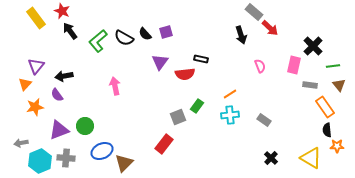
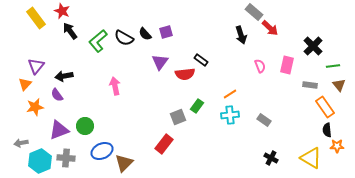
black rectangle at (201, 59): moved 1 px down; rotated 24 degrees clockwise
pink rectangle at (294, 65): moved 7 px left
black cross at (271, 158): rotated 16 degrees counterclockwise
